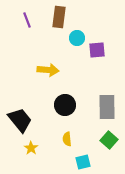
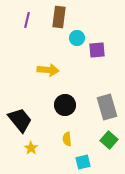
purple line: rotated 35 degrees clockwise
gray rectangle: rotated 15 degrees counterclockwise
